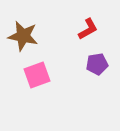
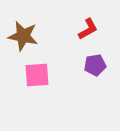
purple pentagon: moved 2 px left, 1 px down
pink square: rotated 16 degrees clockwise
